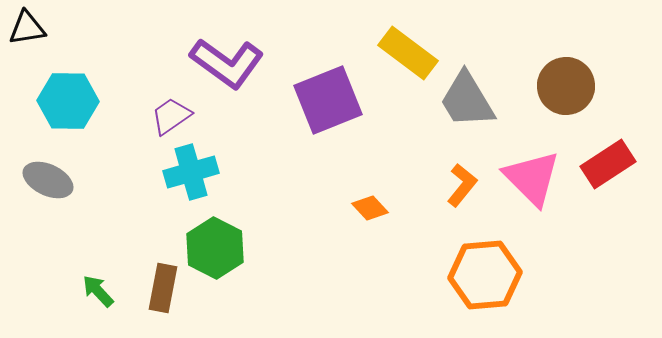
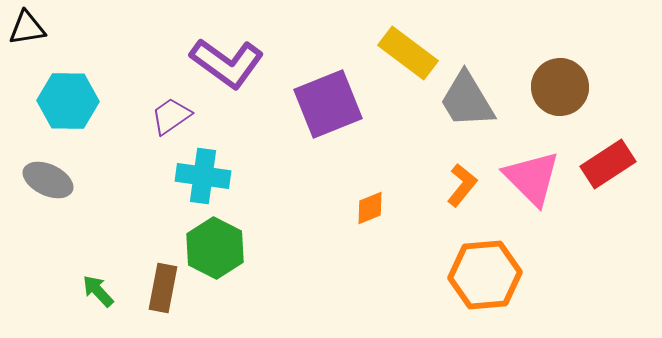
brown circle: moved 6 px left, 1 px down
purple square: moved 4 px down
cyan cross: moved 12 px right, 4 px down; rotated 24 degrees clockwise
orange diamond: rotated 69 degrees counterclockwise
